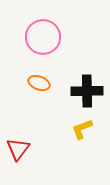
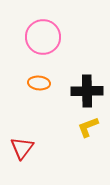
orange ellipse: rotated 15 degrees counterclockwise
yellow L-shape: moved 6 px right, 2 px up
red triangle: moved 4 px right, 1 px up
